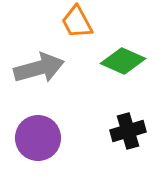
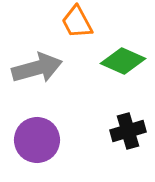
gray arrow: moved 2 px left
purple circle: moved 1 px left, 2 px down
